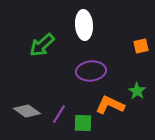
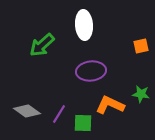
green star: moved 4 px right, 3 px down; rotated 24 degrees counterclockwise
